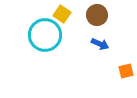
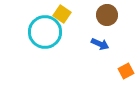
brown circle: moved 10 px right
cyan circle: moved 3 px up
orange square: rotated 14 degrees counterclockwise
